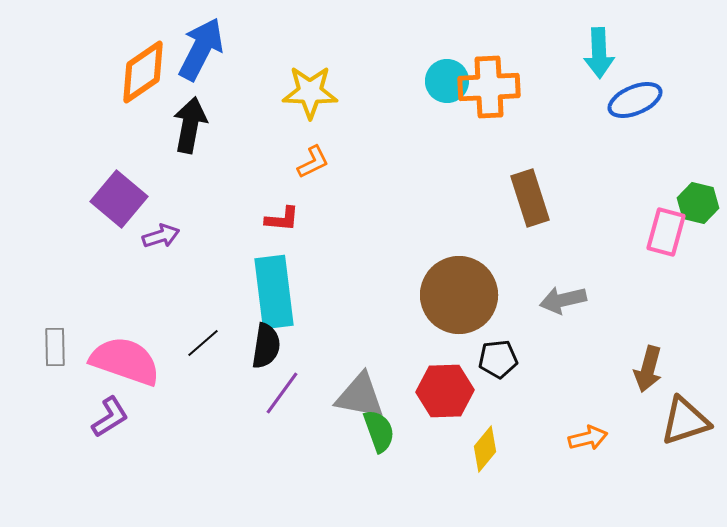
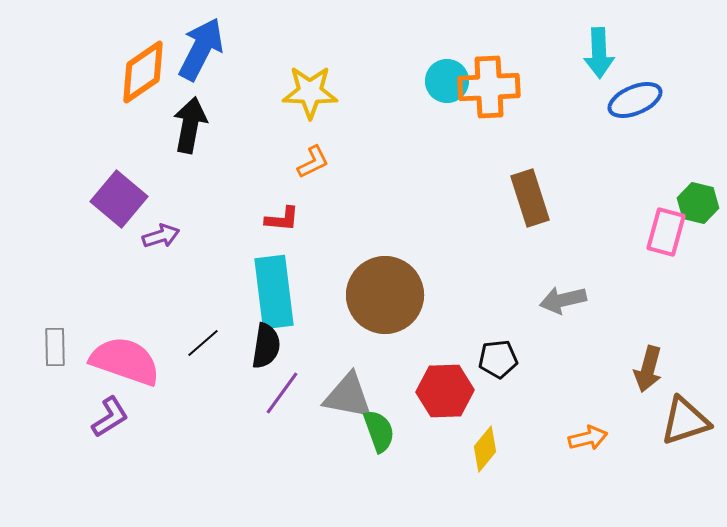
brown circle: moved 74 px left
gray triangle: moved 12 px left
